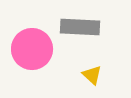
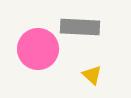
pink circle: moved 6 px right
